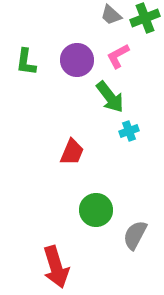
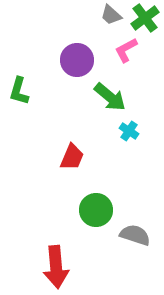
green cross: rotated 16 degrees counterclockwise
pink L-shape: moved 8 px right, 6 px up
green L-shape: moved 7 px left, 29 px down; rotated 8 degrees clockwise
green arrow: rotated 12 degrees counterclockwise
cyan cross: rotated 36 degrees counterclockwise
red trapezoid: moved 5 px down
gray semicircle: rotated 80 degrees clockwise
red arrow: rotated 12 degrees clockwise
